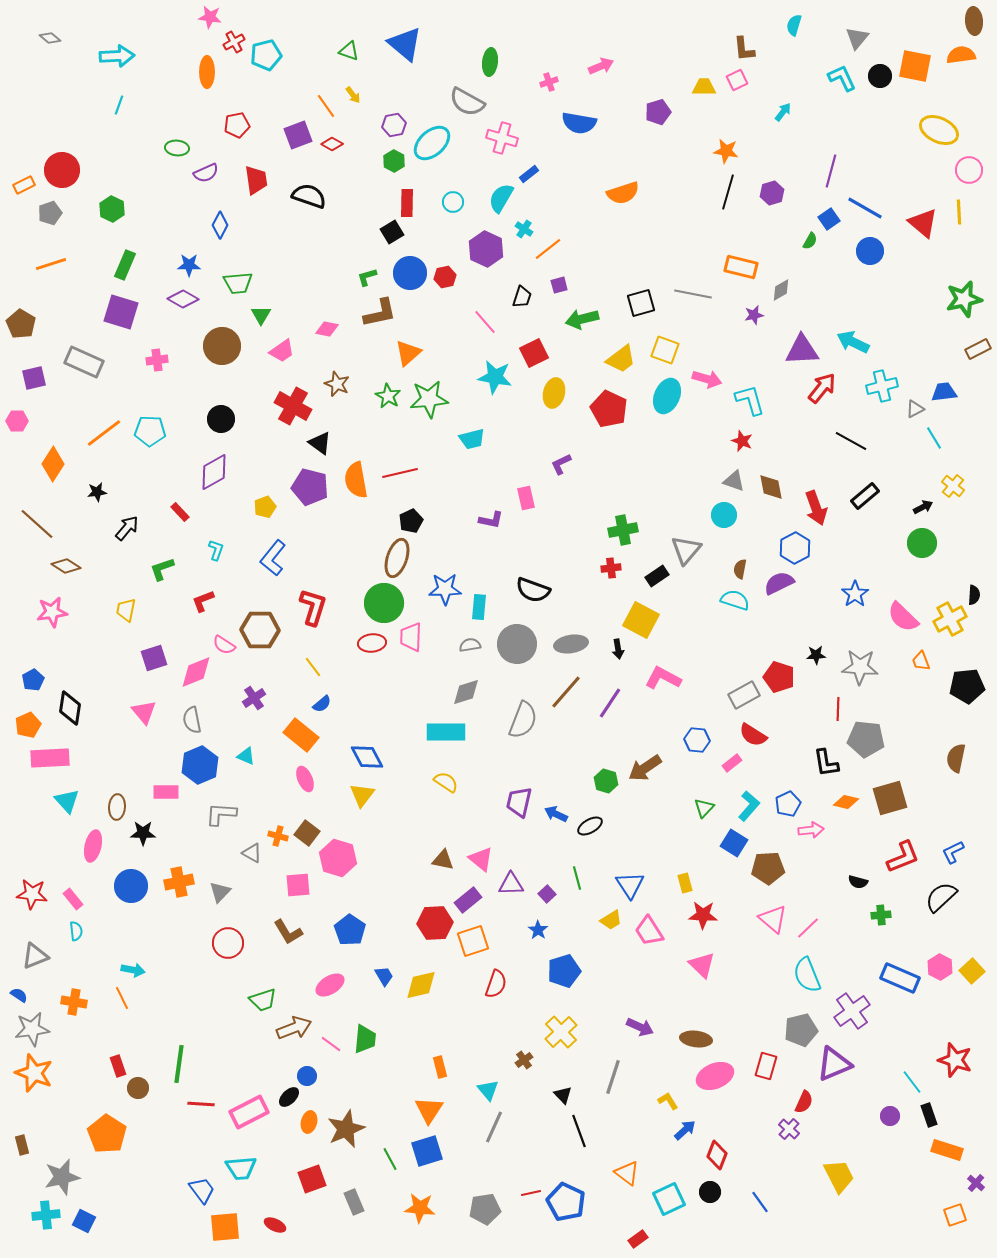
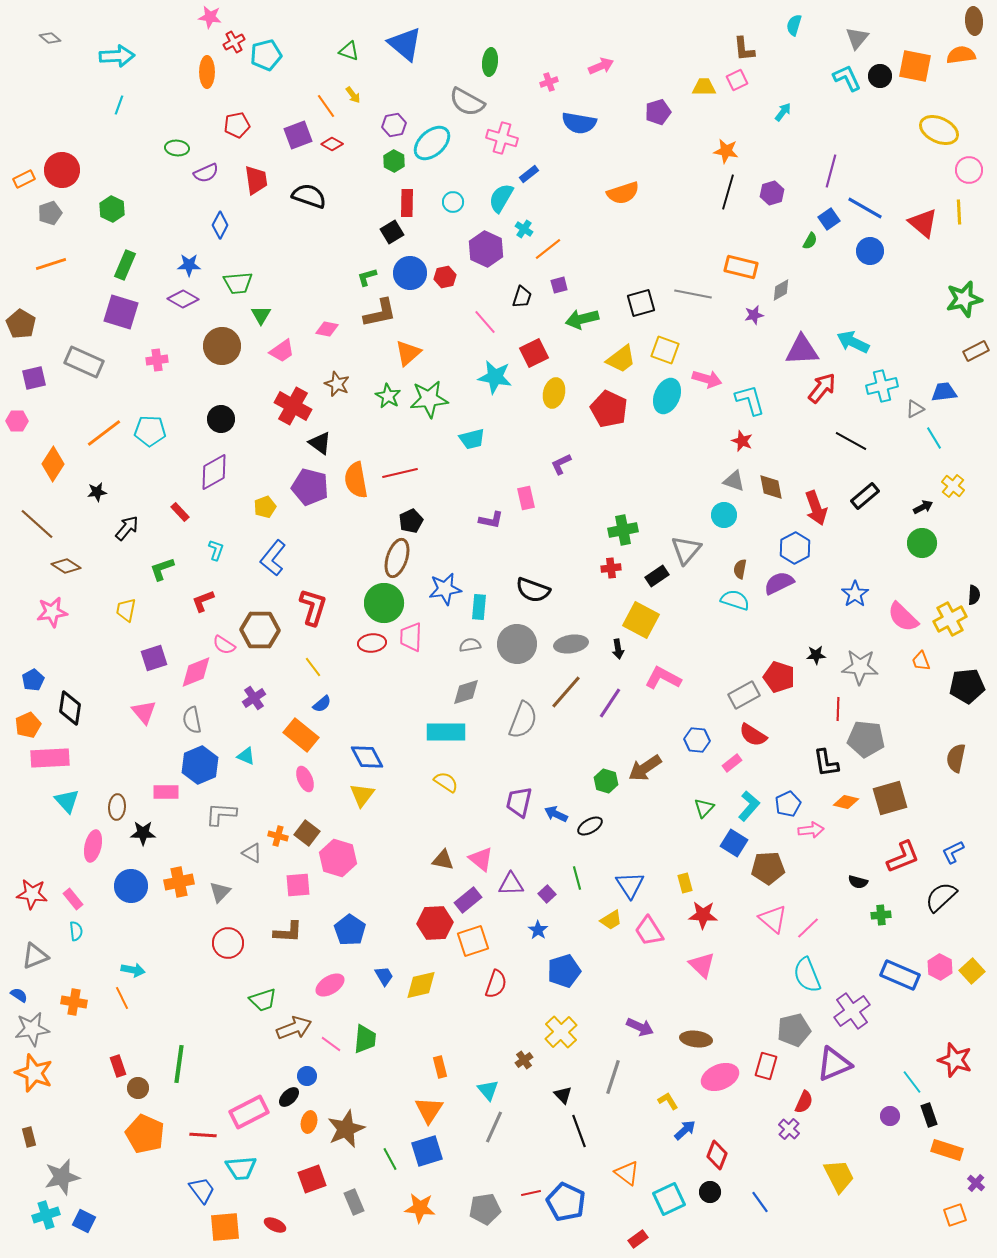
cyan L-shape at (842, 78): moved 5 px right
orange rectangle at (24, 185): moved 6 px up
brown rectangle at (978, 349): moved 2 px left, 2 px down
blue star at (445, 589): rotated 8 degrees counterclockwise
brown L-shape at (288, 932): rotated 56 degrees counterclockwise
blue rectangle at (900, 978): moved 3 px up
gray pentagon at (801, 1030): moved 7 px left
pink ellipse at (715, 1076): moved 5 px right, 1 px down
red line at (201, 1104): moved 2 px right, 31 px down
orange pentagon at (107, 1134): moved 38 px right; rotated 9 degrees counterclockwise
brown rectangle at (22, 1145): moved 7 px right, 8 px up
cyan cross at (46, 1215): rotated 12 degrees counterclockwise
